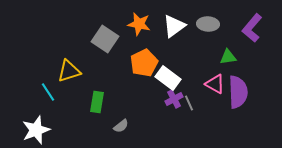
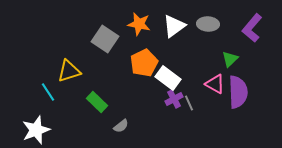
green triangle: moved 2 px right, 2 px down; rotated 36 degrees counterclockwise
green rectangle: rotated 55 degrees counterclockwise
